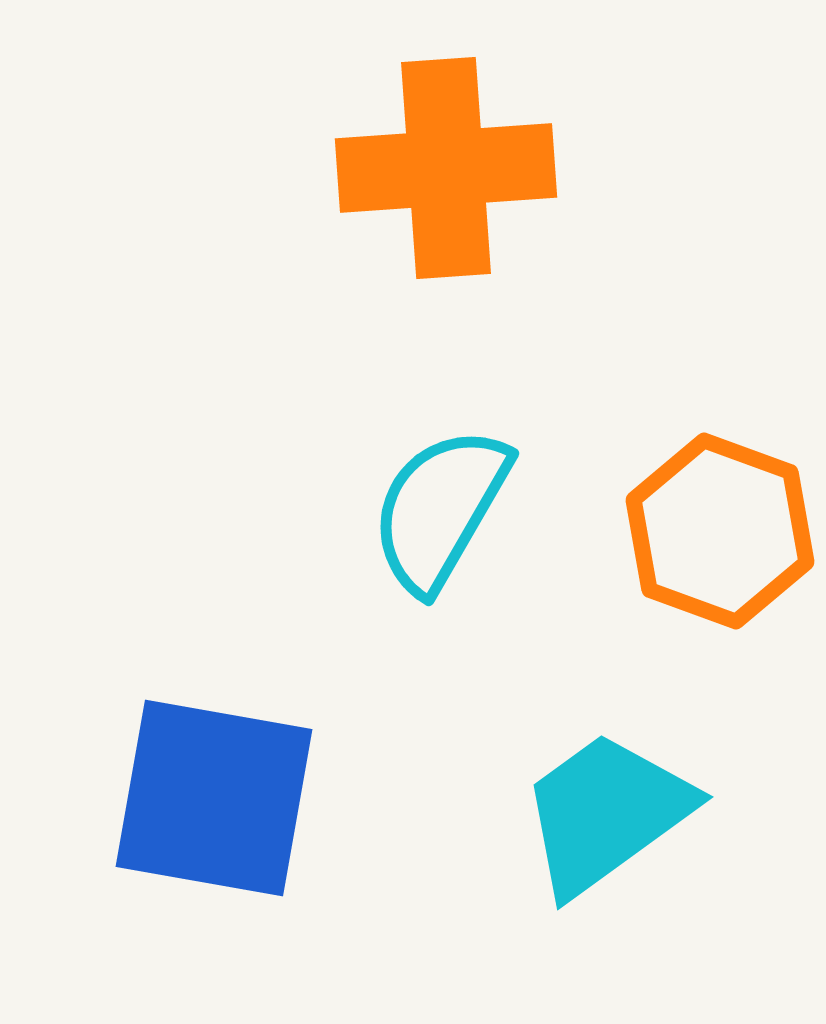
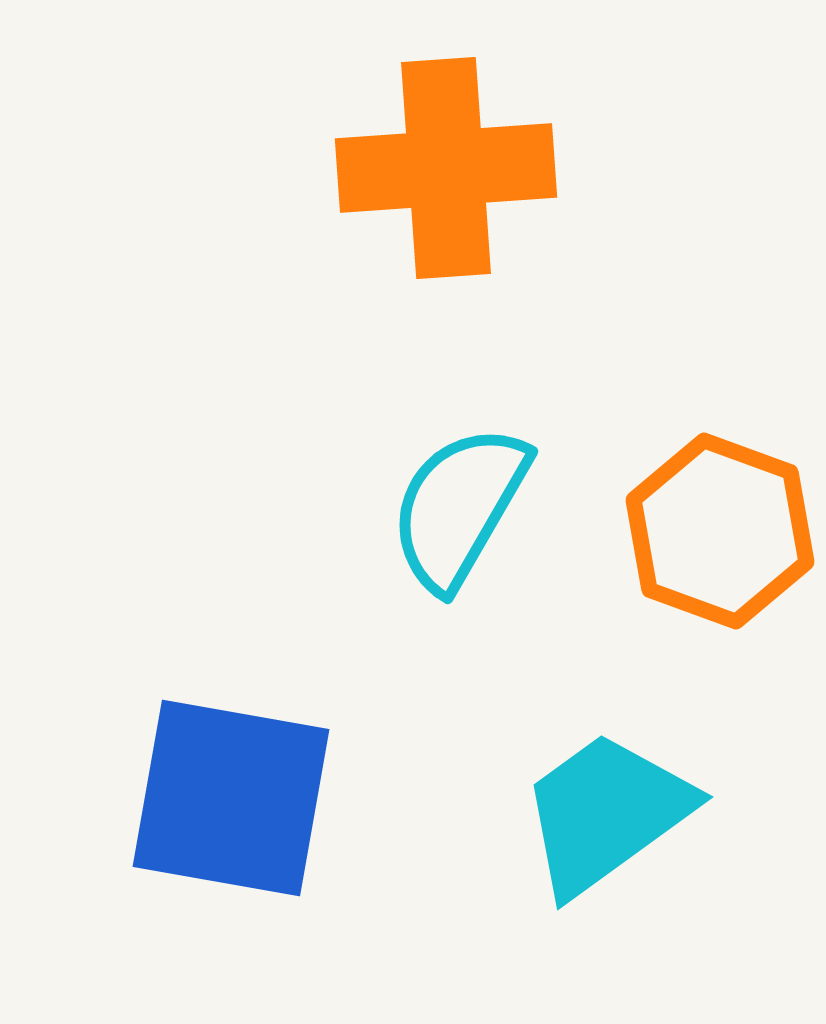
cyan semicircle: moved 19 px right, 2 px up
blue square: moved 17 px right
